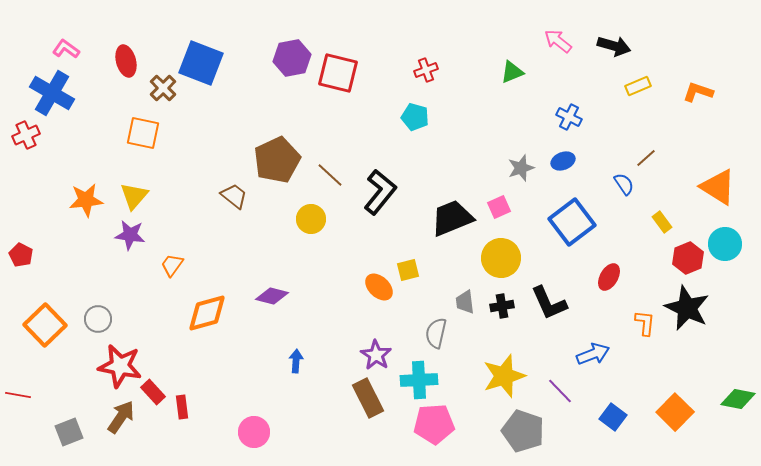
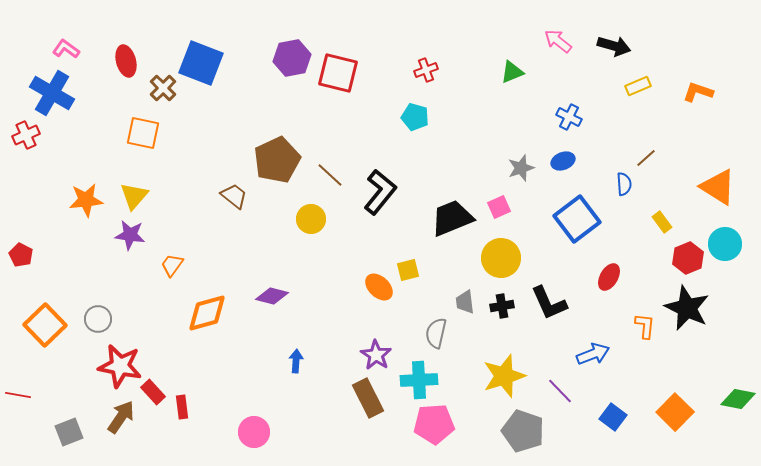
blue semicircle at (624, 184): rotated 30 degrees clockwise
blue square at (572, 222): moved 5 px right, 3 px up
orange L-shape at (645, 323): moved 3 px down
